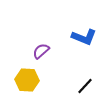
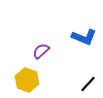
yellow hexagon: rotated 15 degrees clockwise
black line: moved 3 px right, 2 px up
